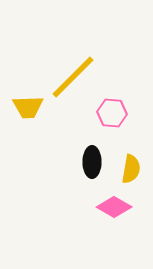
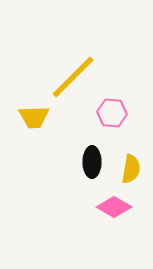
yellow trapezoid: moved 6 px right, 10 px down
